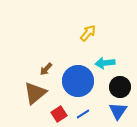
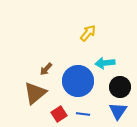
blue line: rotated 40 degrees clockwise
